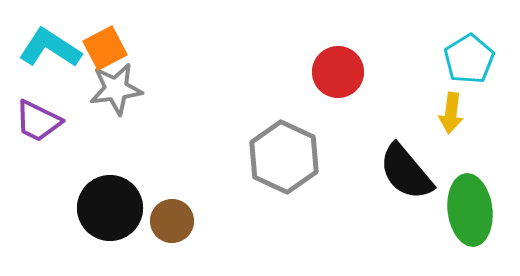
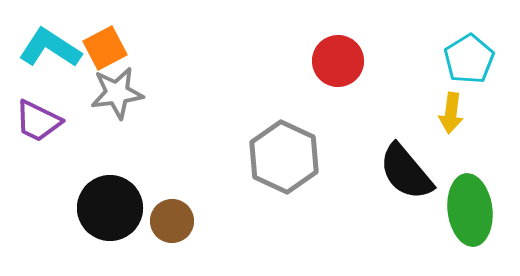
red circle: moved 11 px up
gray star: moved 1 px right, 4 px down
